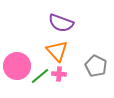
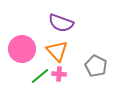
pink circle: moved 5 px right, 17 px up
